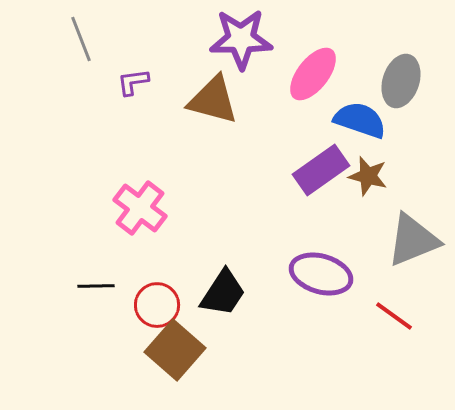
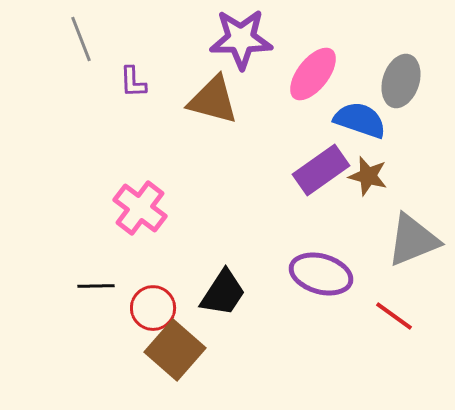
purple L-shape: rotated 84 degrees counterclockwise
red circle: moved 4 px left, 3 px down
